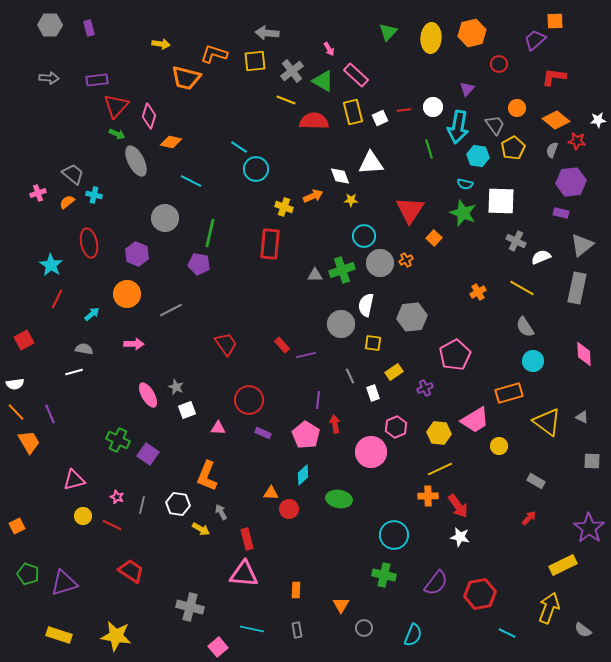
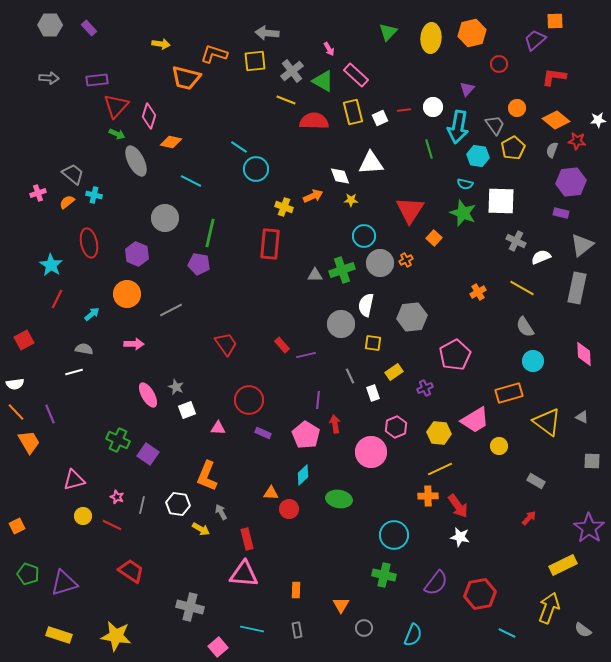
purple rectangle at (89, 28): rotated 28 degrees counterclockwise
